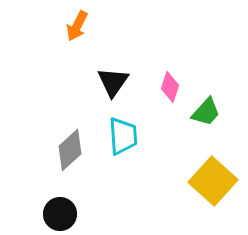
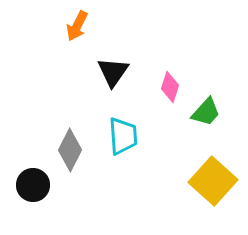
black triangle: moved 10 px up
gray diamond: rotated 21 degrees counterclockwise
black circle: moved 27 px left, 29 px up
